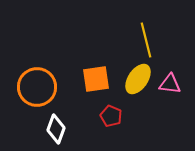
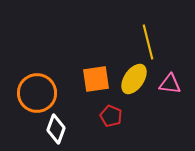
yellow line: moved 2 px right, 2 px down
yellow ellipse: moved 4 px left
orange circle: moved 6 px down
